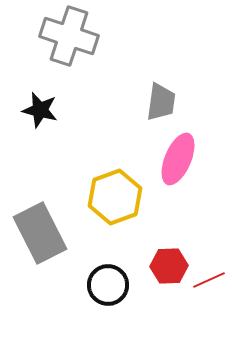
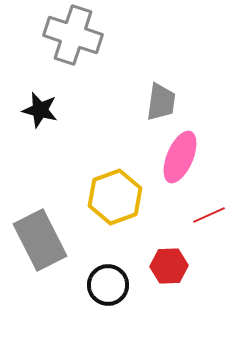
gray cross: moved 4 px right, 1 px up
pink ellipse: moved 2 px right, 2 px up
gray rectangle: moved 7 px down
red line: moved 65 px up
